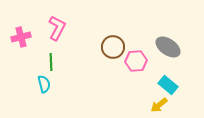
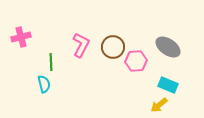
pink L-shape: moved 24 px right, 17 px down
cyan rectangle: rotated 18 degrees counterclockwise
